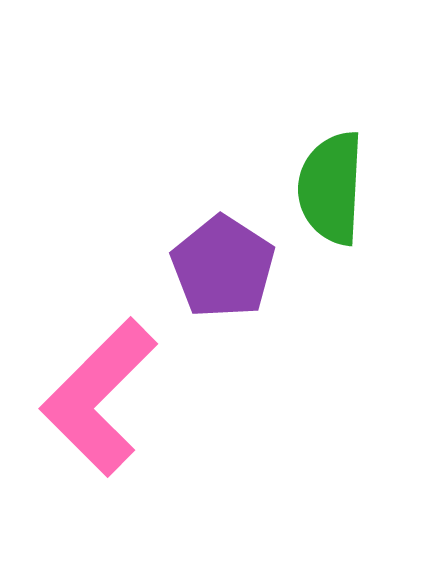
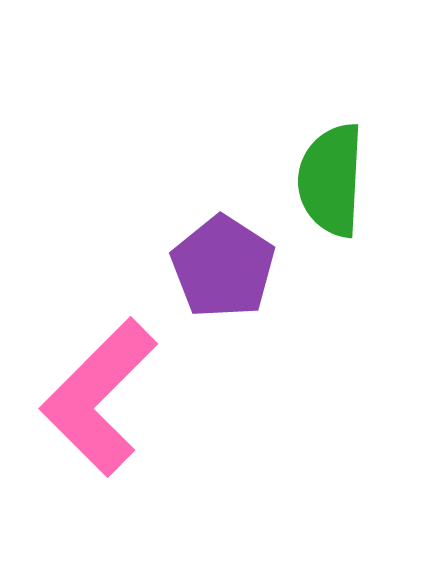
green semicircle: moved 8 px up
